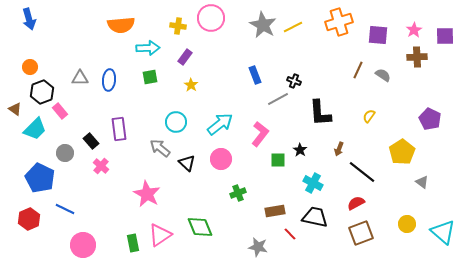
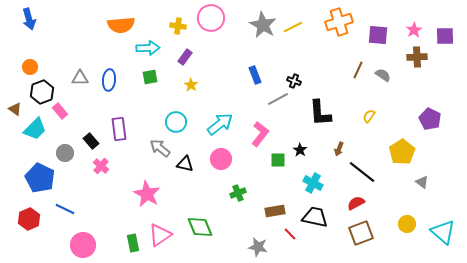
black triangle at (187, 163): moved 2 px left, 1 px down; rotated 30 degrees counterclockwise
